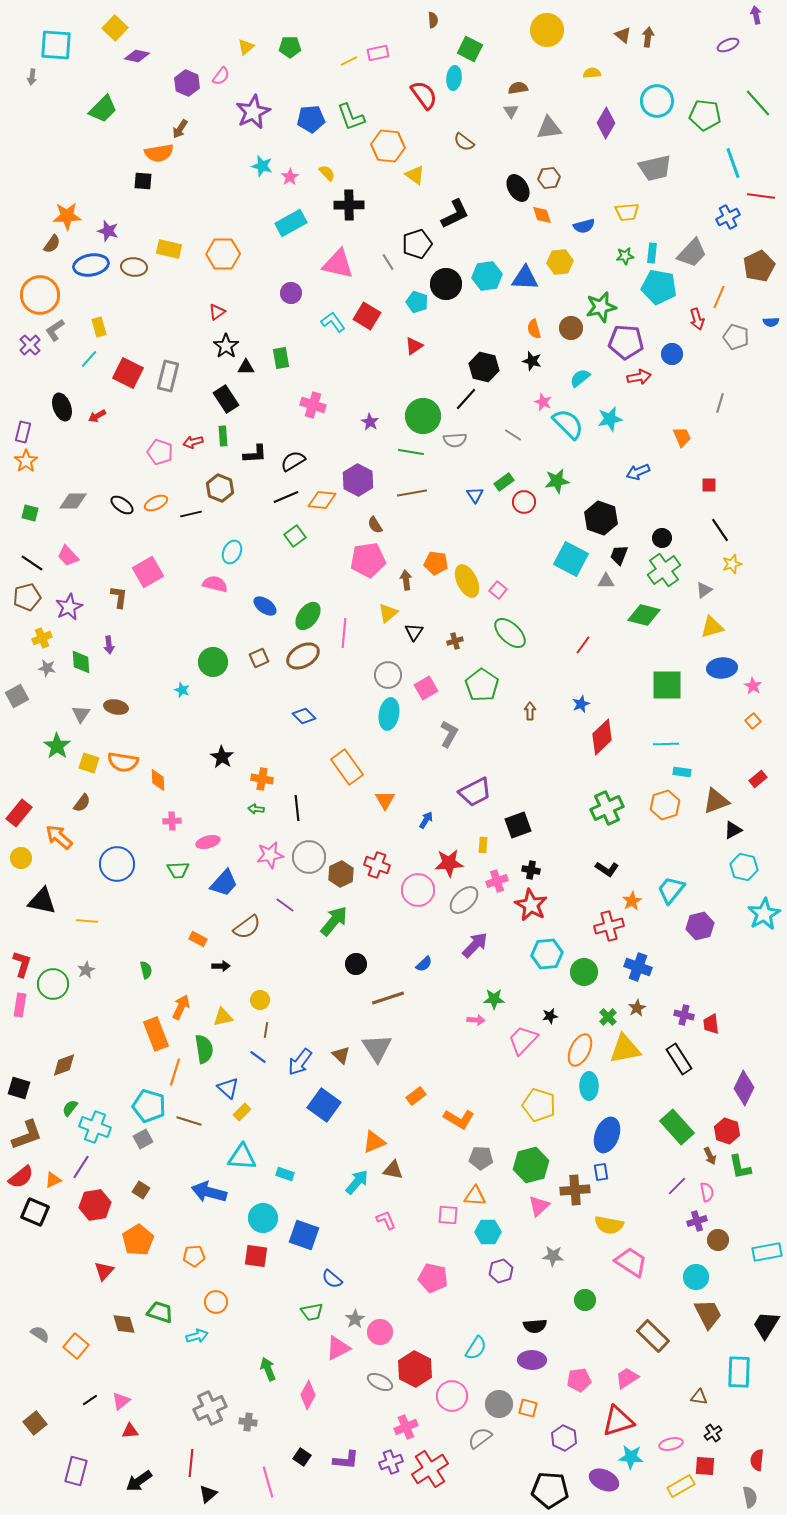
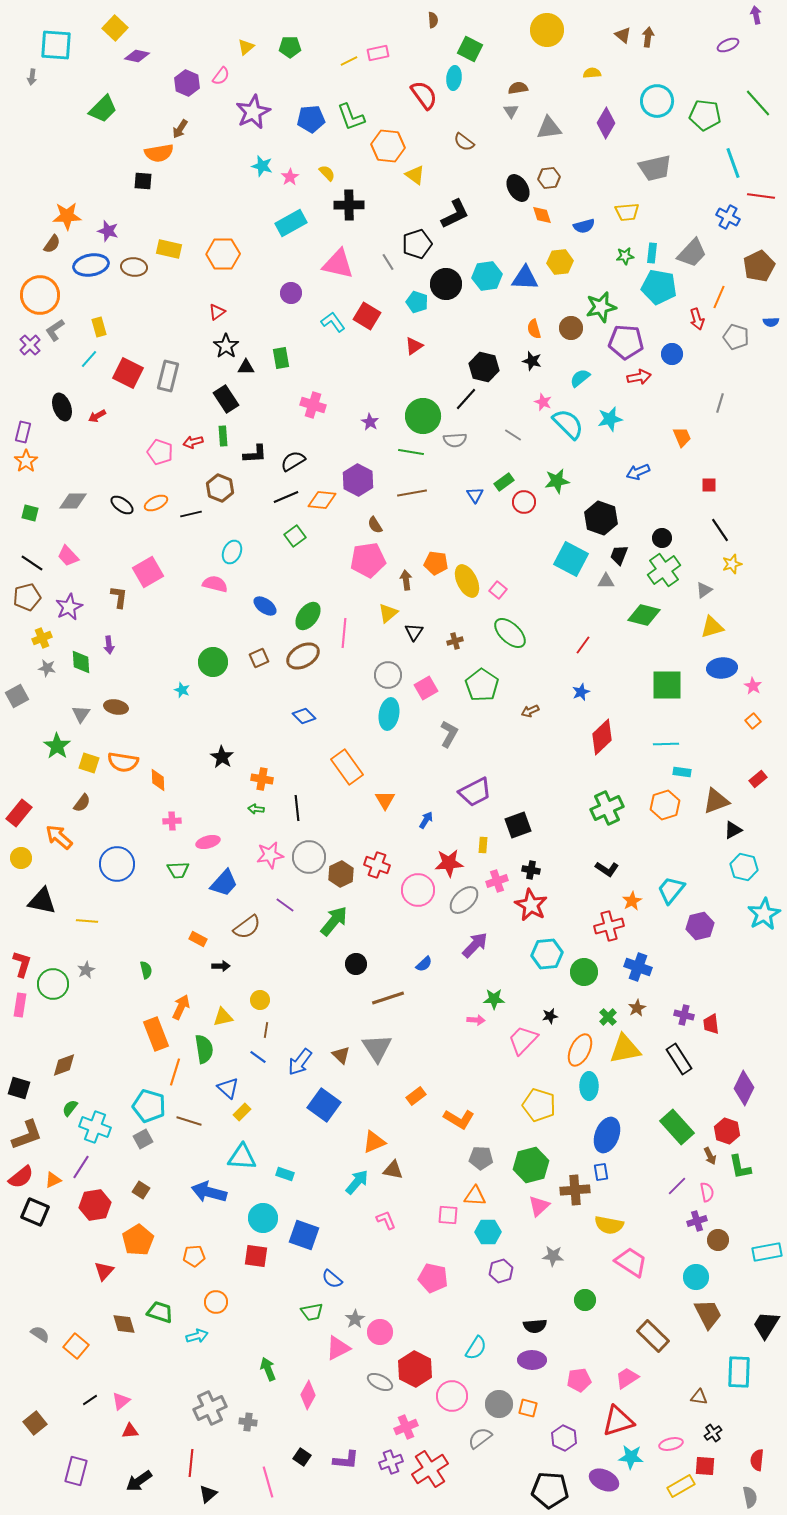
blue cross at (728, 217): rotated 35 degrees counterclockwise
blue star at (581, 704): moved 12 px up
brown arrow at (530, 711): rotated 114 degrees counterclockwise
